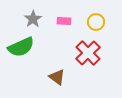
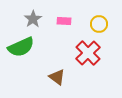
yellow circle: moved 3 px right, 2 px down
